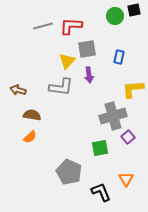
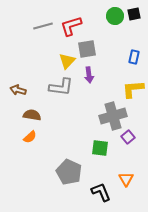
black square: moved 4 px down
red L-shape: rotated 20 degrees counterclockwise
blue rectangle: moved 15 px right
green square: rotated 18 degrees clockwise
